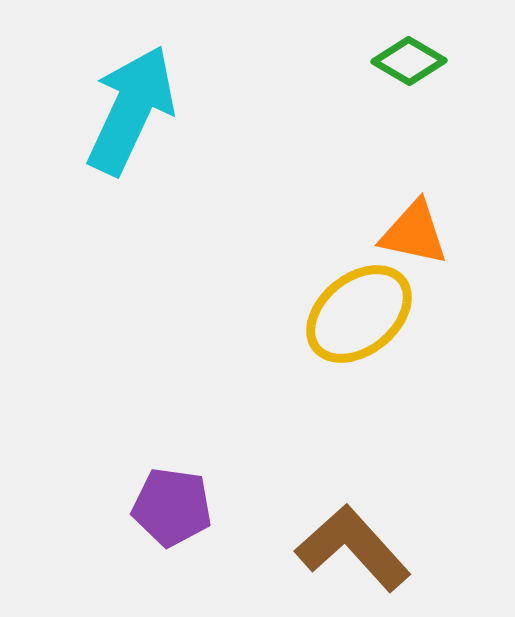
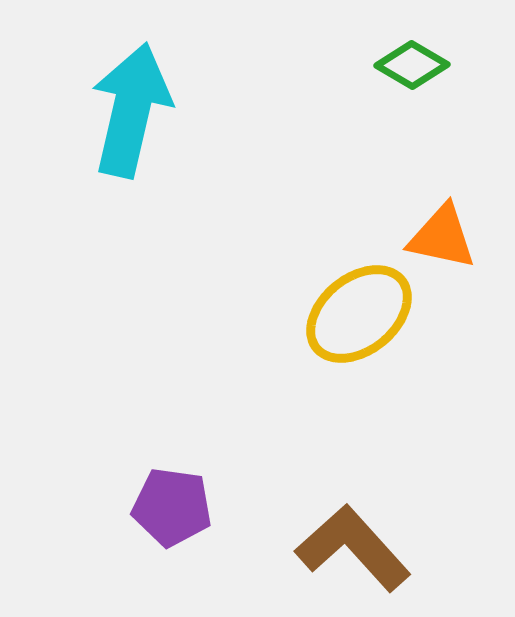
green diamond: moved 3 px right, 4 px down
cyan arrow: rotated 12 degrees counterclockwise
orange triangle: moved 28 px right, 4 px down
